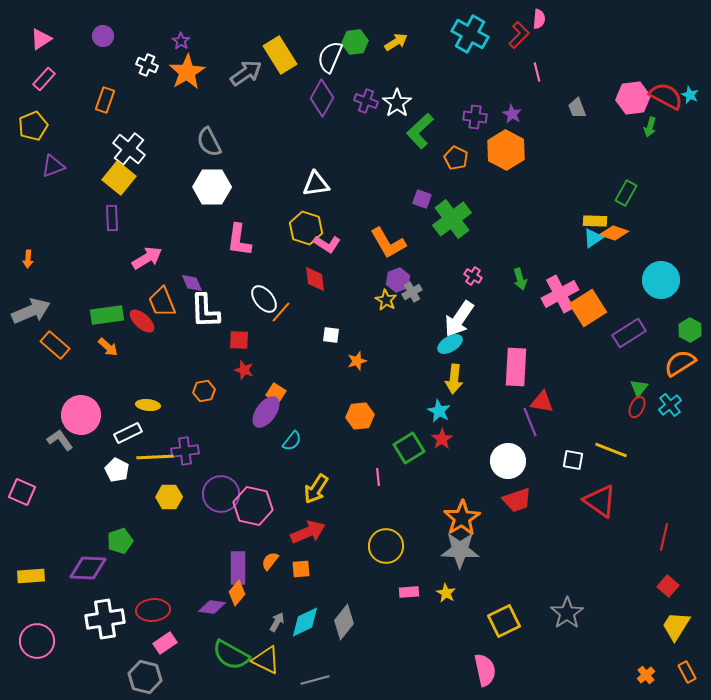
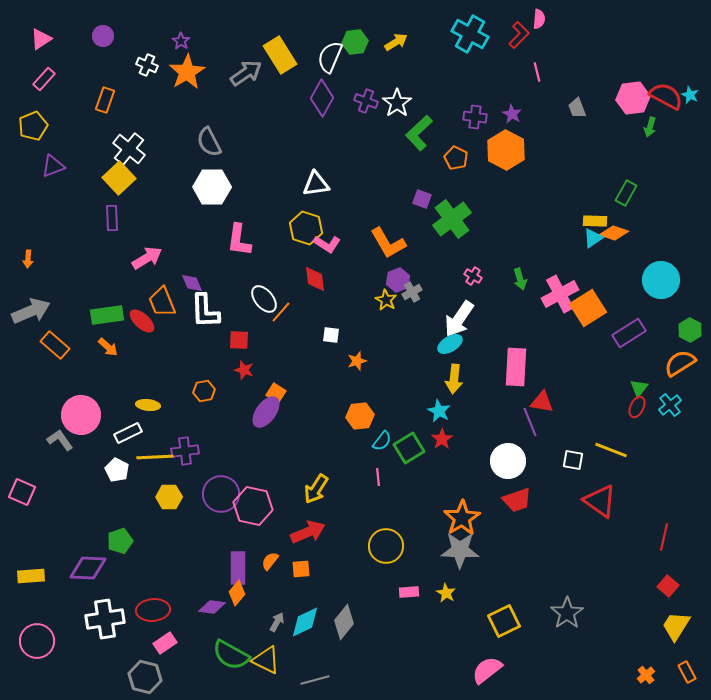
green L-shape at (420, 131): moved 1 px left, 2 px down
yellow square at (119, 178): rotated 8 degrees clockwise
cyan semicircle at (292, 441): moved 90 px right
pink semicircle at (485, 670): moved 2 px right; rotated 116 degrees counterclockwise
